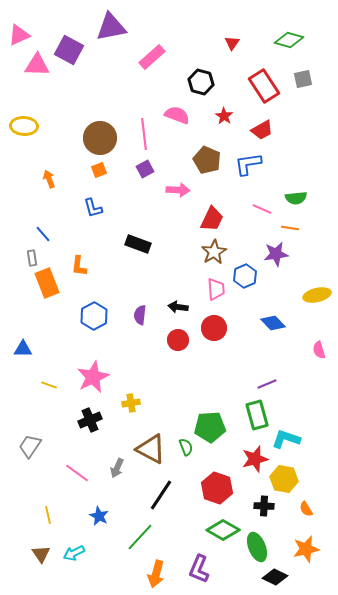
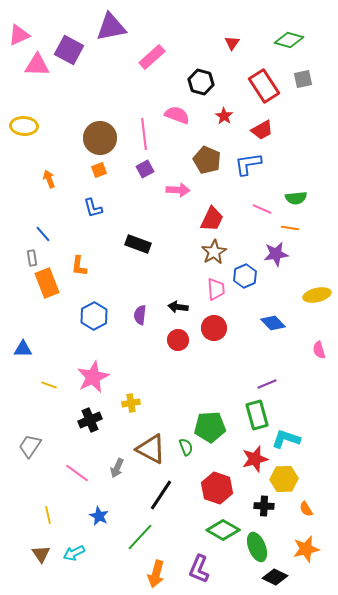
yellow hexagon at (284, 479): rotated 12 degrees counterclockwise
